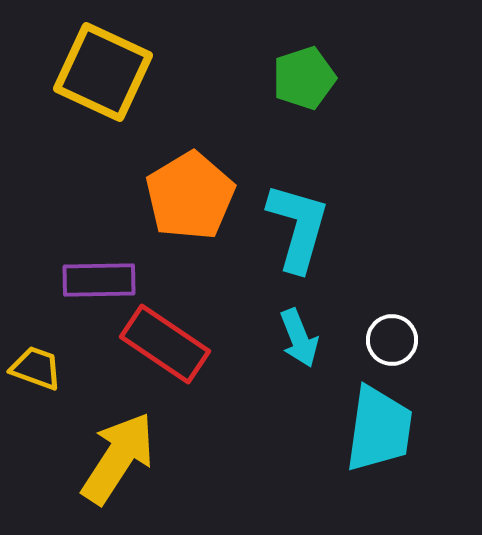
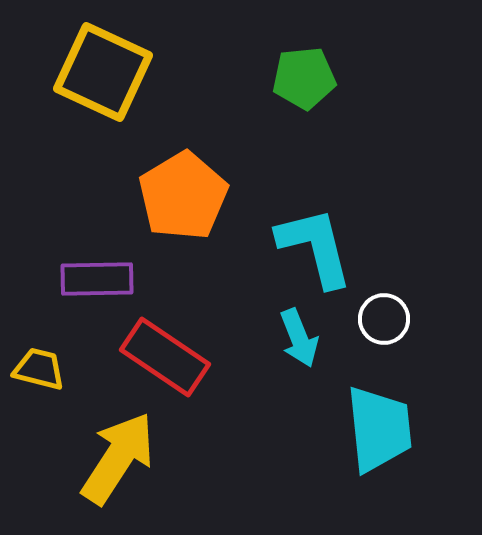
green pentagon: rotated 12 degrees clockwise
orange pentagon: moved 7 px left
cyan L-shape: moved 17 px right, 20 px down; rotated 30 degrees counterclockwise
purple rectangle: moved 2 px left, 1 px up
white circle: moved 8 px left, 21 px up
red rectangle: moved 13 px down
yellow trapezoid: moved 3 px right, 1 px down; rotated 6 degrees counterclockwise
cyan trapezoid: rotated 14 degrees counterclockwise
